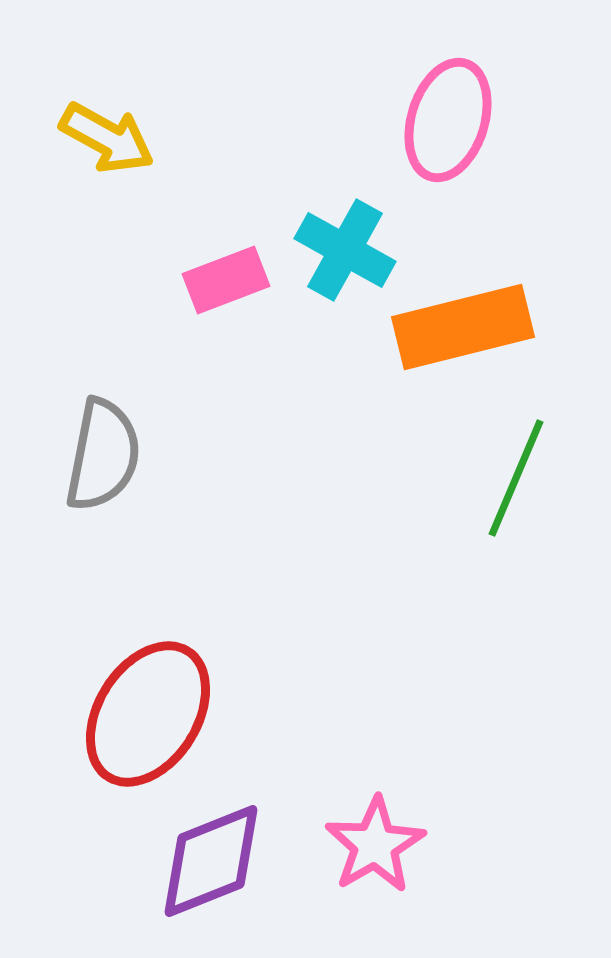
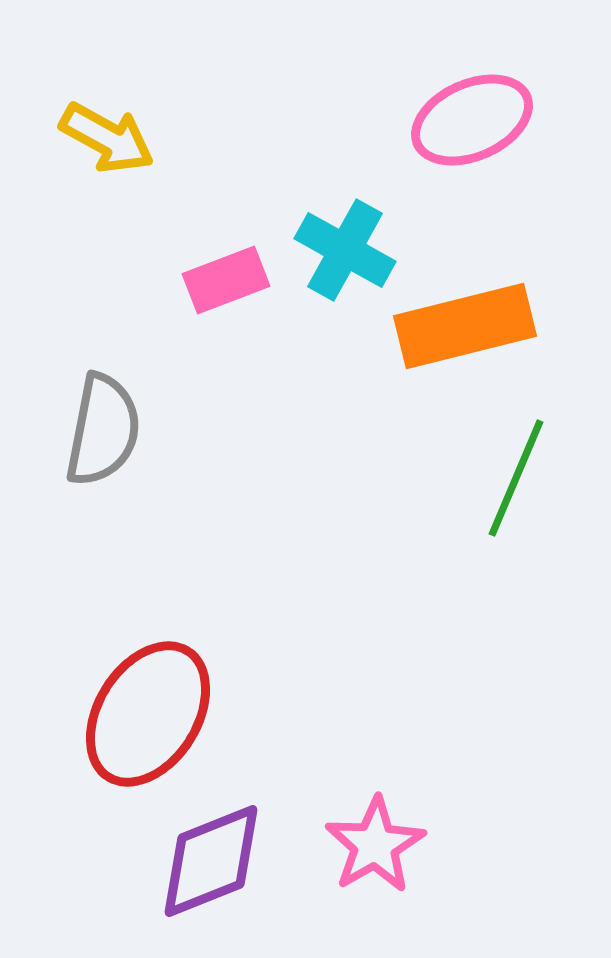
pink ellipse: moved 24 px right; rotated 49 degrees clockwise
orange rectangle: moved 2 px right, 1 px up
gray semicircle: moved 25 px up
